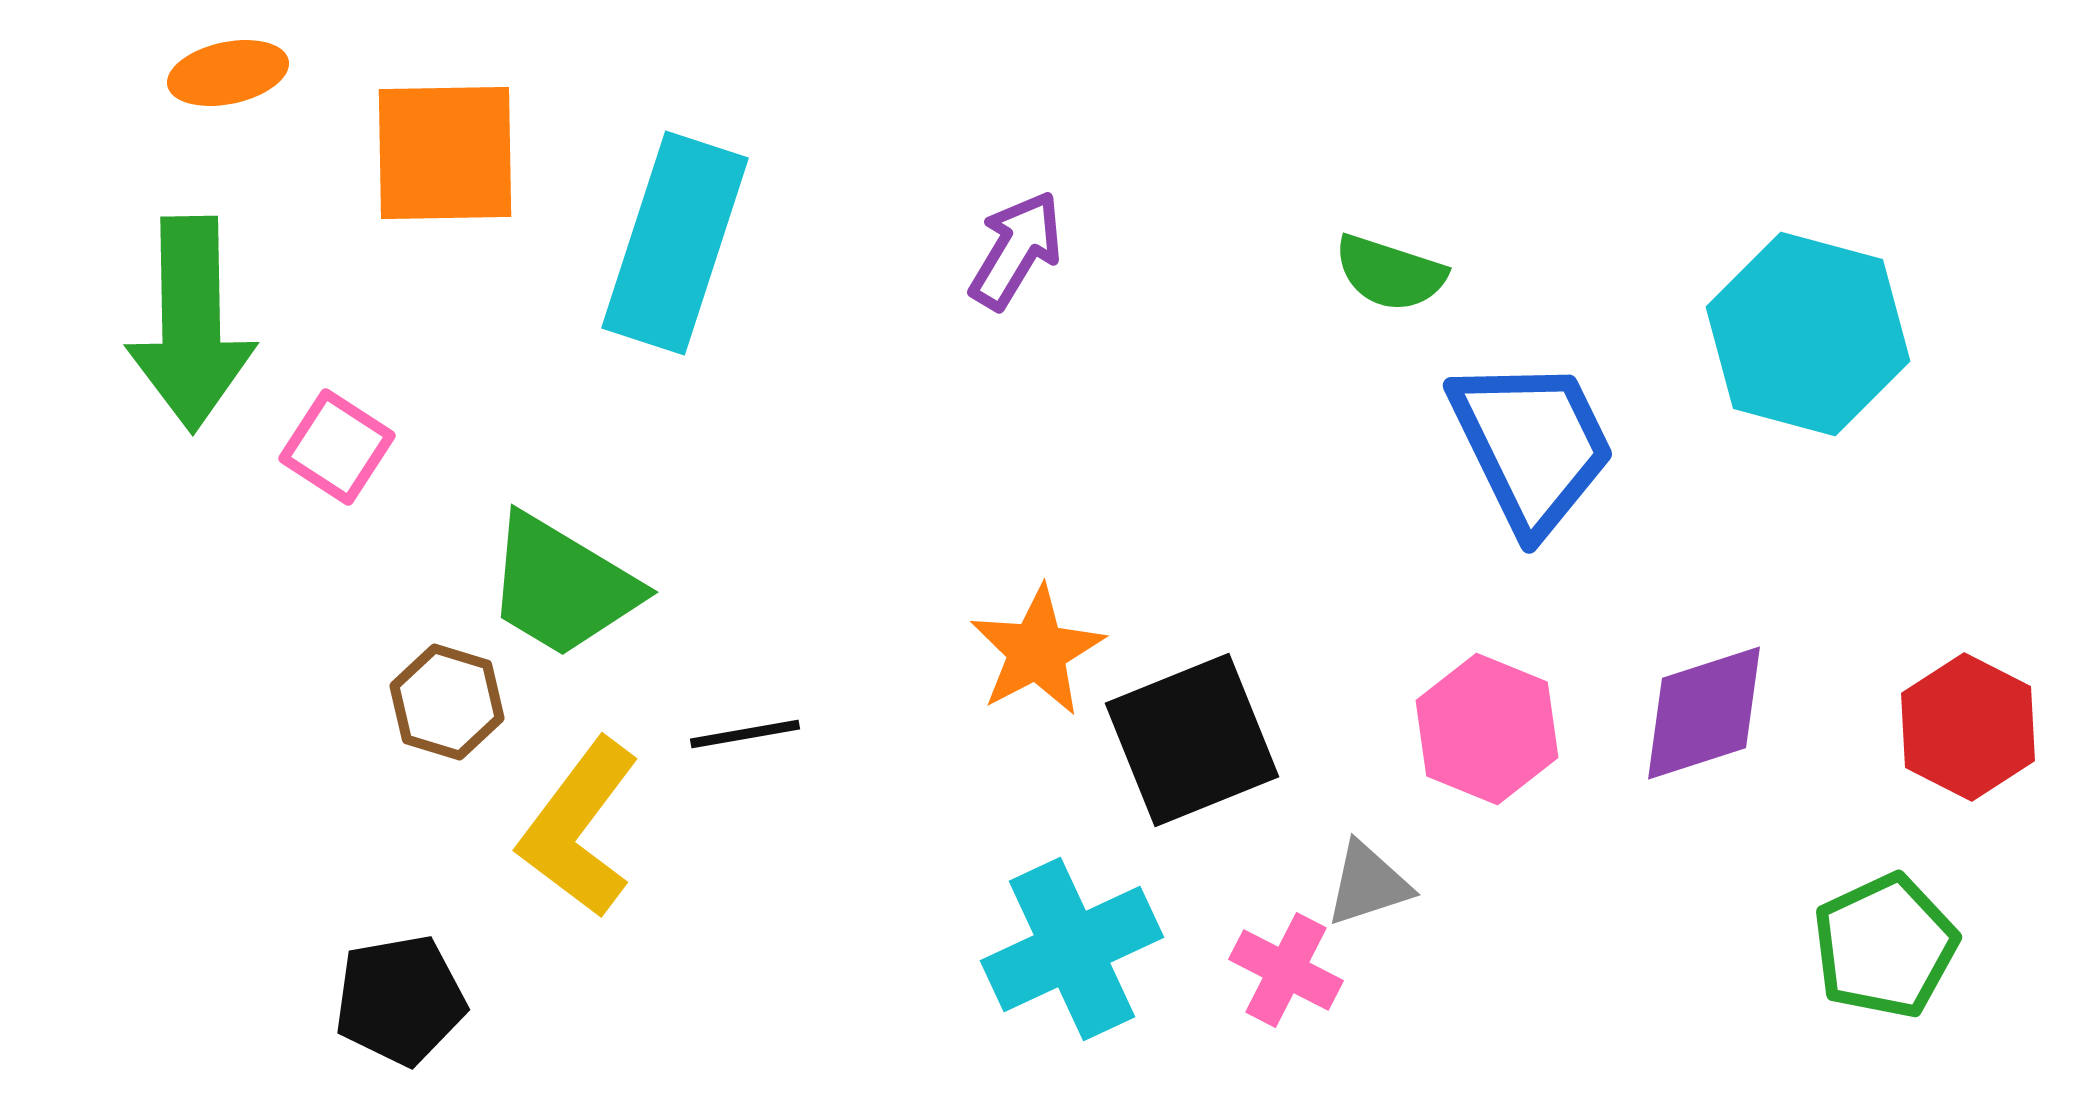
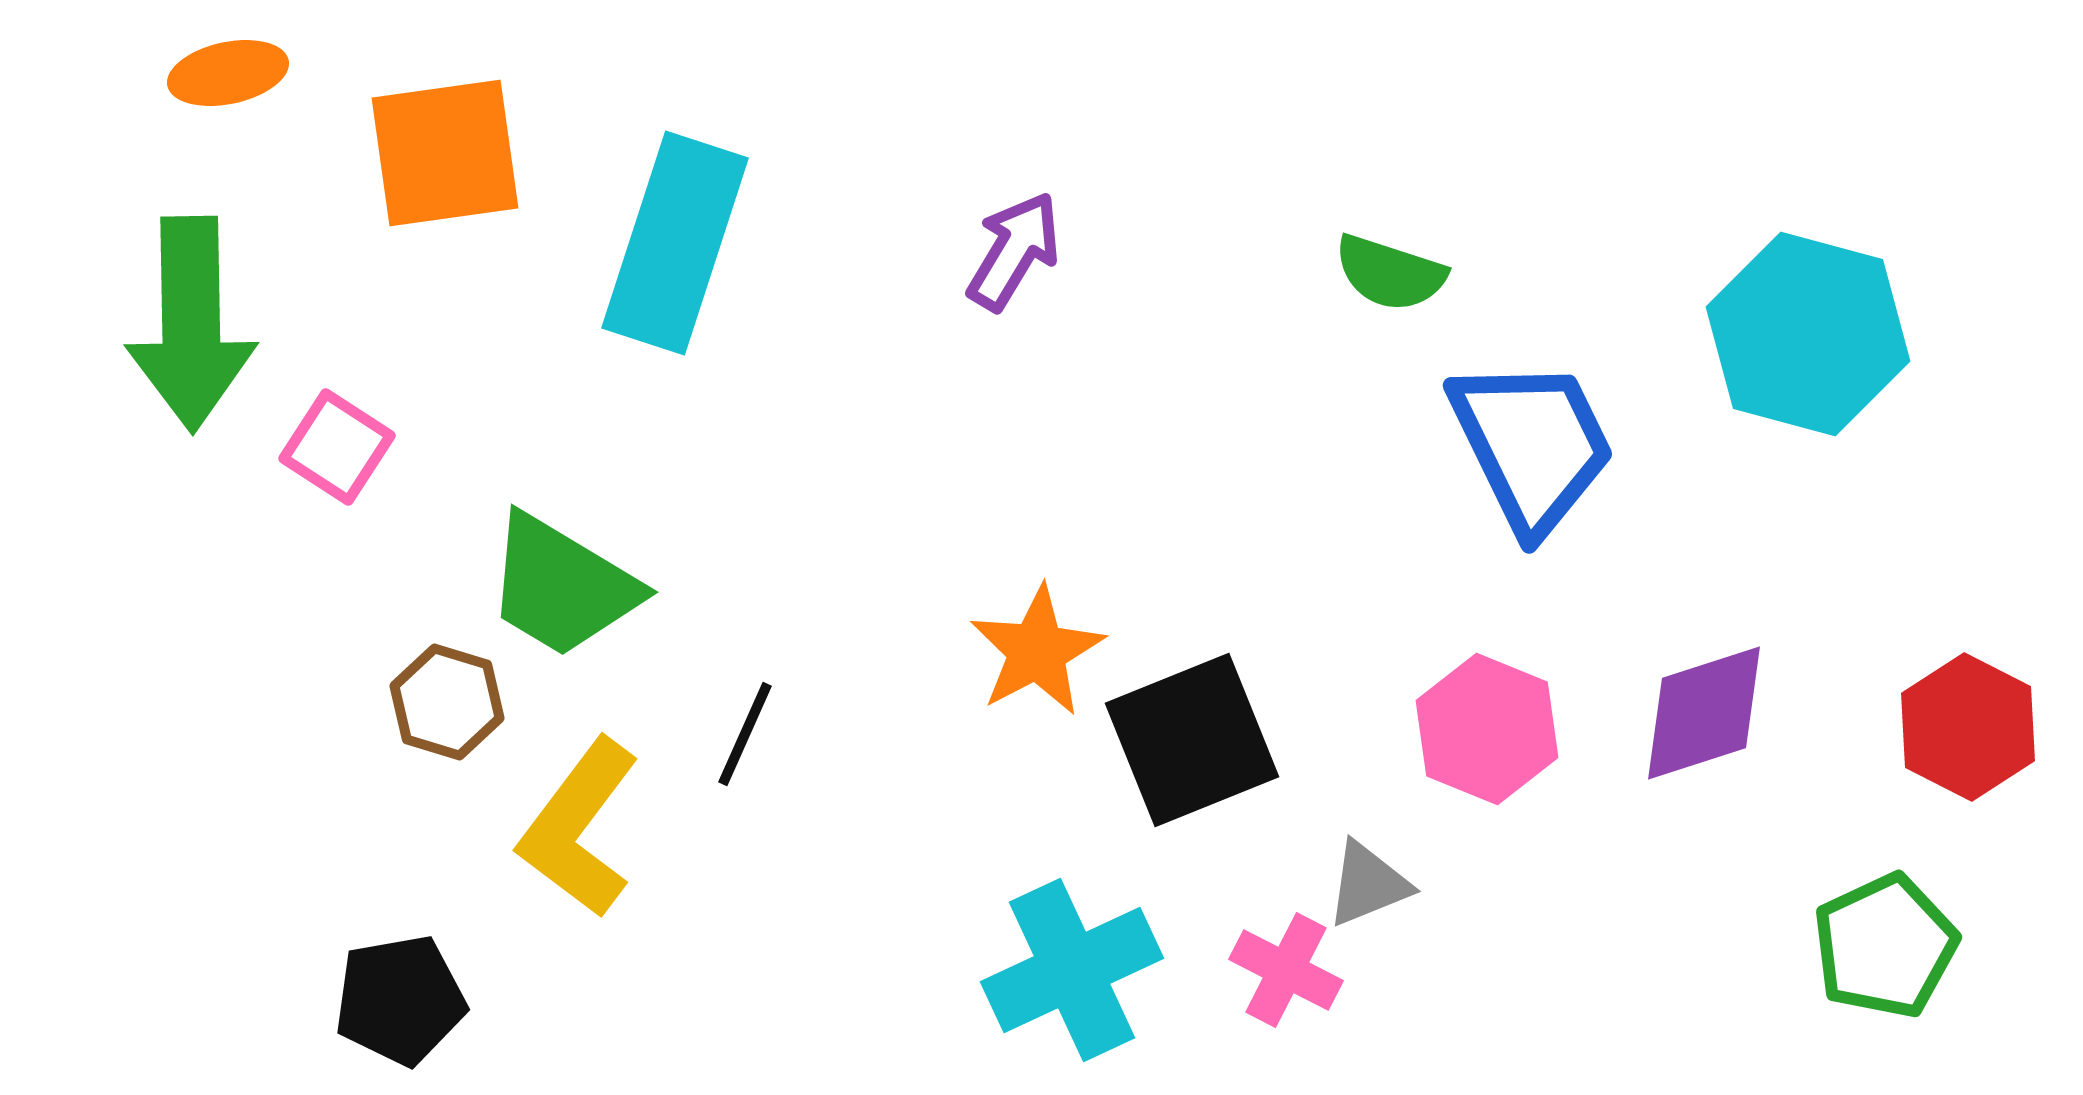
orange square: rotated 7 degrees counterclockwise
purple arrow: moved 2 px left, 1 px down
black line: rotated 56 degrees counterclockwise
gray triangle: rotated 4 degrees counterclockwise
cyan cross: moved 21 px down
